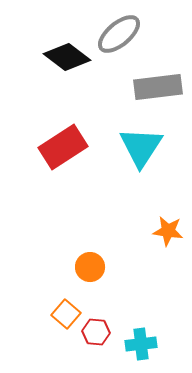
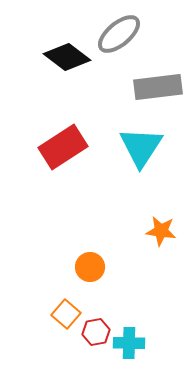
orange star: moved 7 px left
red hexagon: rotated 16 degrees counterclockwise
cyan cross: moved 12 px left, 1 px up; rotated 8 degrees clockwise
